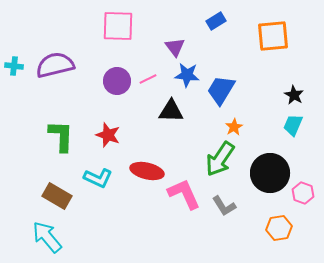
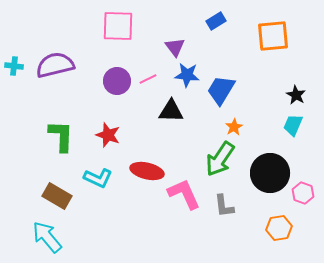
black star: moved 2 px right
gray L-shape: rotated 25 degrees clockwise
